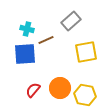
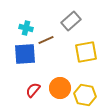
cyan cross: moved 1 px left, 1 px up
